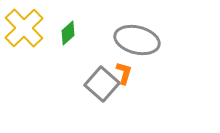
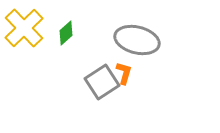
green diamond: moved 2 px left
gray square: moved 2 px up; rotated 16 degrees clockwise
